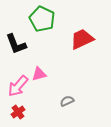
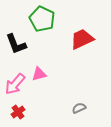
pink arrow: moved 3 px left, 2 px up
gray semicircle: moved 12 px right, 7 px down
